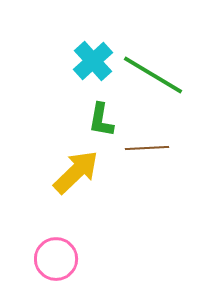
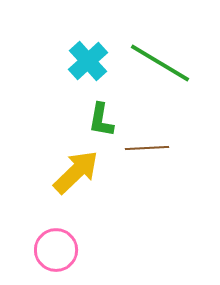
cyan cross: moved 5 px left
green line: moved 7 px right, 12 px up
pink circle: moved 9 px up
